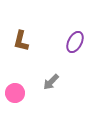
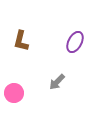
gray arrow: moved 6 px right
pink circle: moved 1 px left
